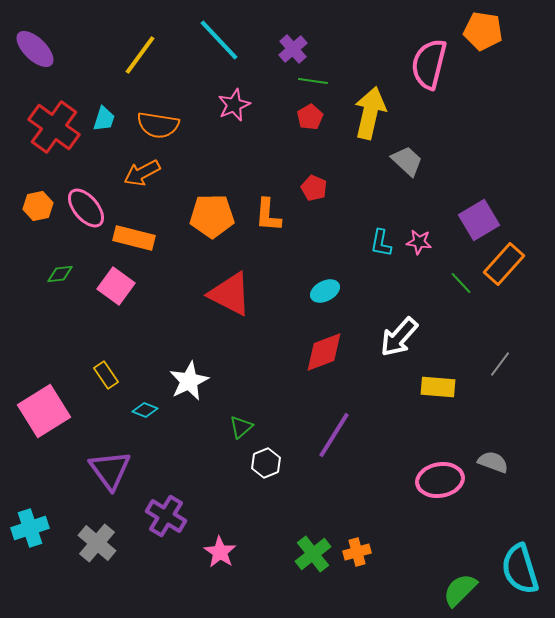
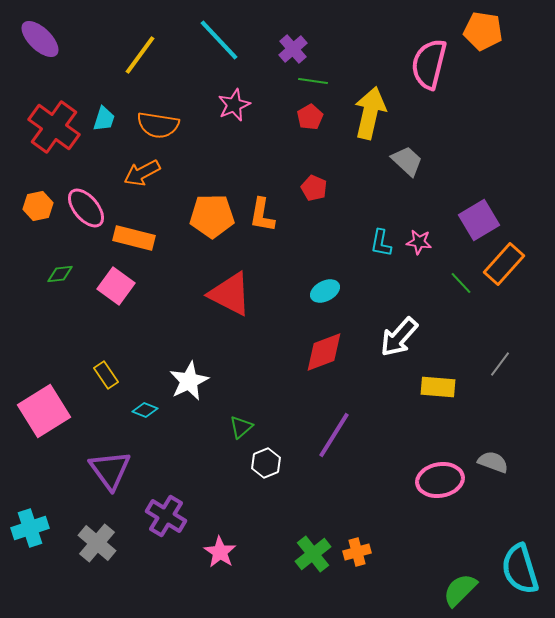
purple ellipse at (35, 49): moved 5 px right, 10 px up
orange L-shape at (268, 215): moved 6 px left; rotated 6 degrees clockwise
